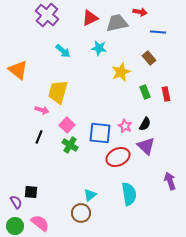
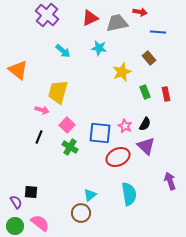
yellow star: moved 1 px right
green cross: moved 2 px down
